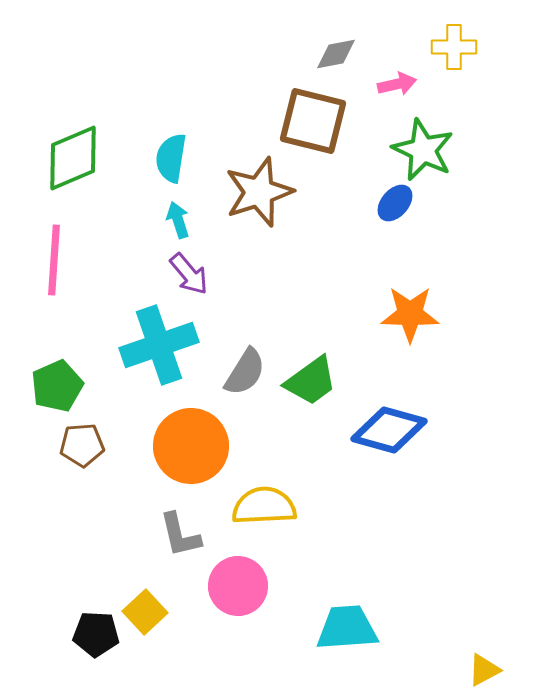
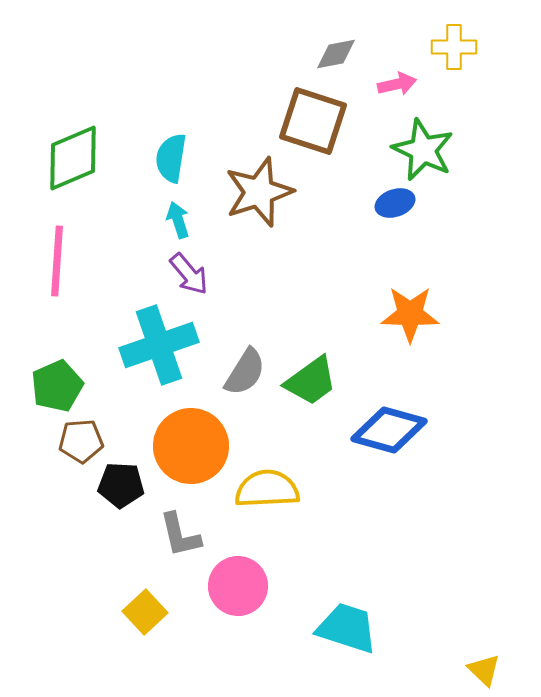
brown square: rotated 4 degrees clockwise
blue ellipse: rotated 30 degrees clockwise
pink line: moved 3 px right, 1 px down
brown pentagon: moved 1 px left, 4 px up
yellow semicircle: moved 3 px right, 17 px up
cyan trapezoid: rotated 22 degrees clockwise
black pentagon: moved 25 px right, 149 px up
yellow triangle: rotated 48 degrees counterclockwise
